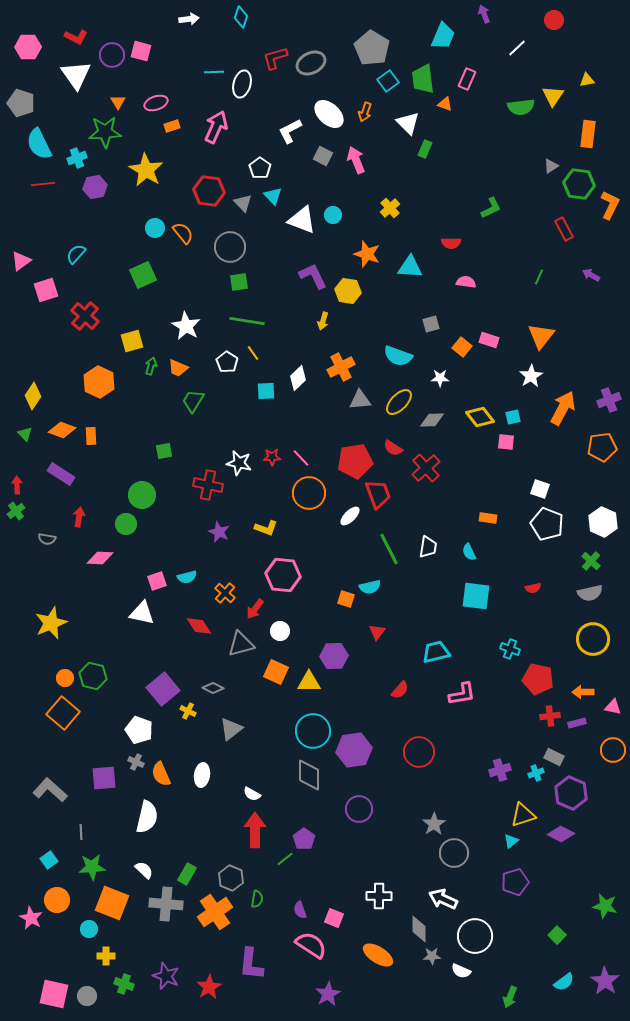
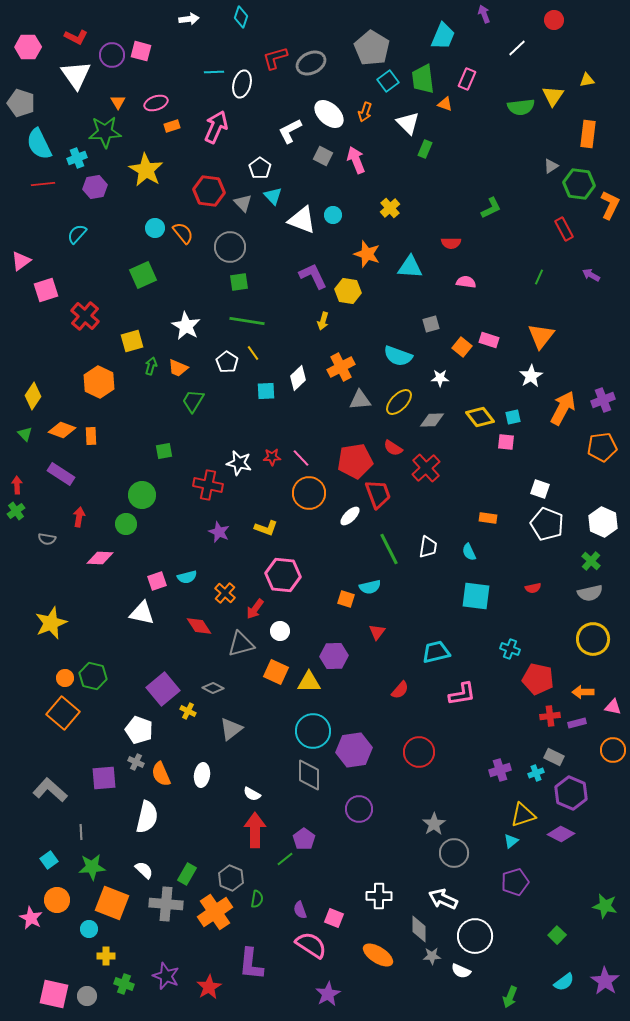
cyan semicircle at (76, 254): moved 1 px right, 20 px up
purple cross at (609, 400): moved 6 px left
